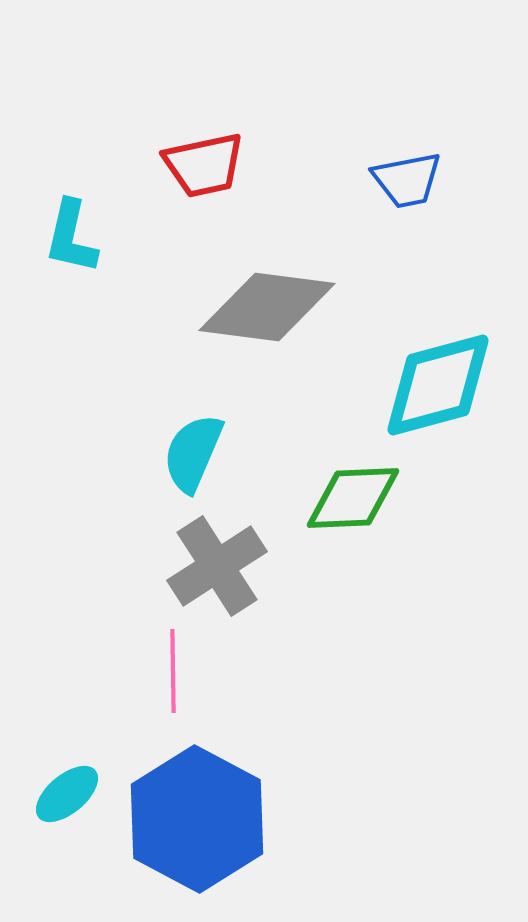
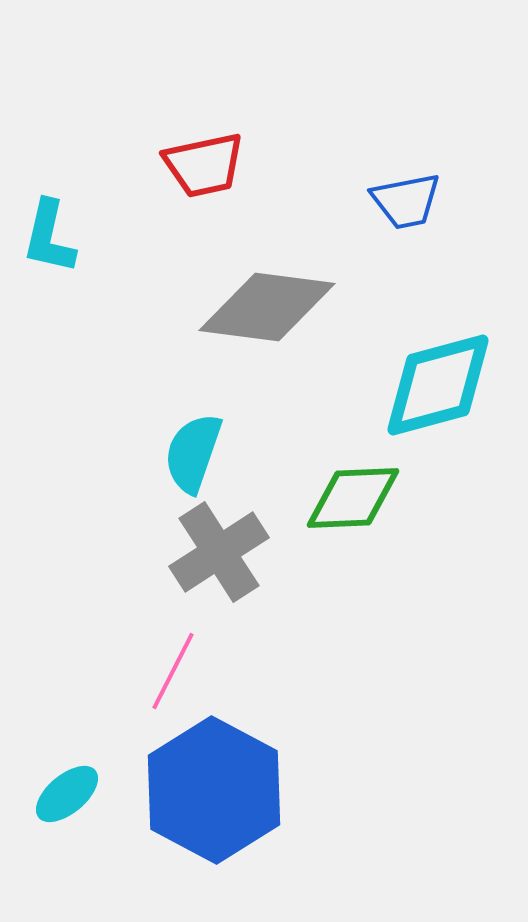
blue trapezoid: moved 1 px left, 21 px down
cyan L-shape: moved 22 px left
cyan semicircle: rotated 4 degrees counterclockwise
gray cross: moved 2 px right, 14 px up
pink line: rotated 28 degrees clockwise
blue hexagon: moved 17 px right, 29 px up
